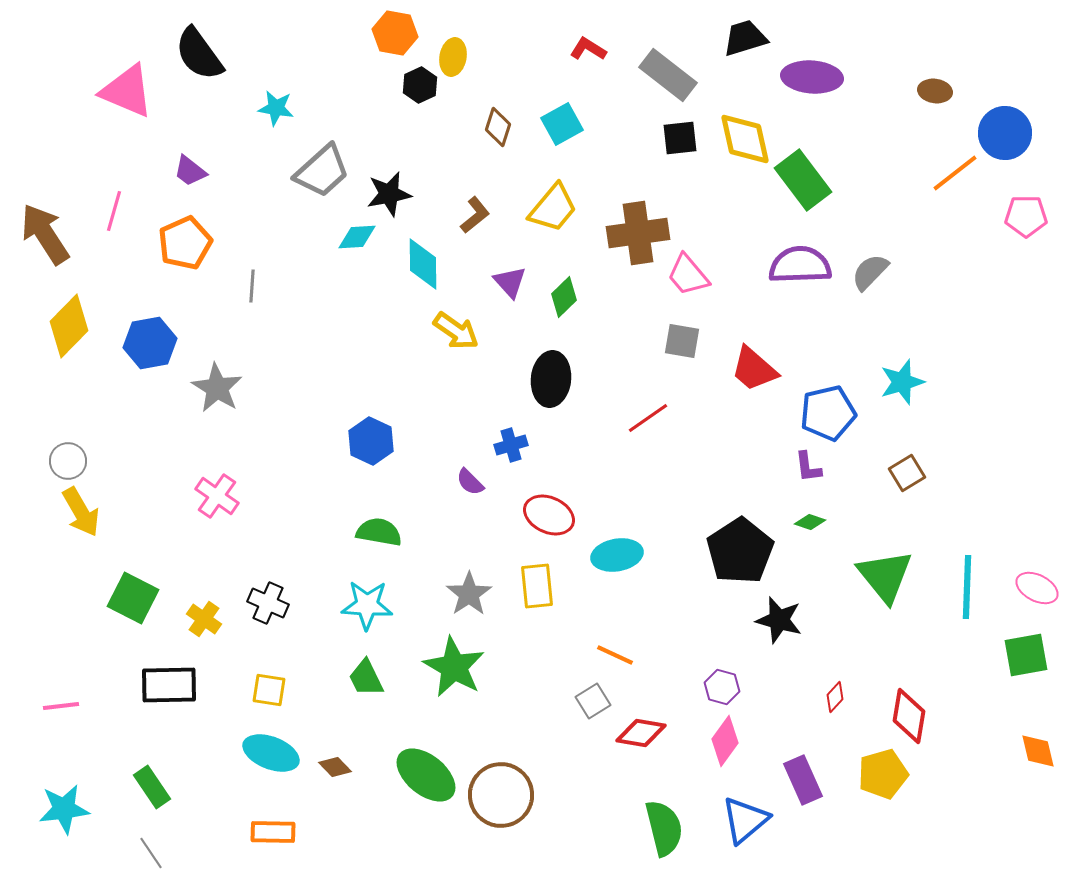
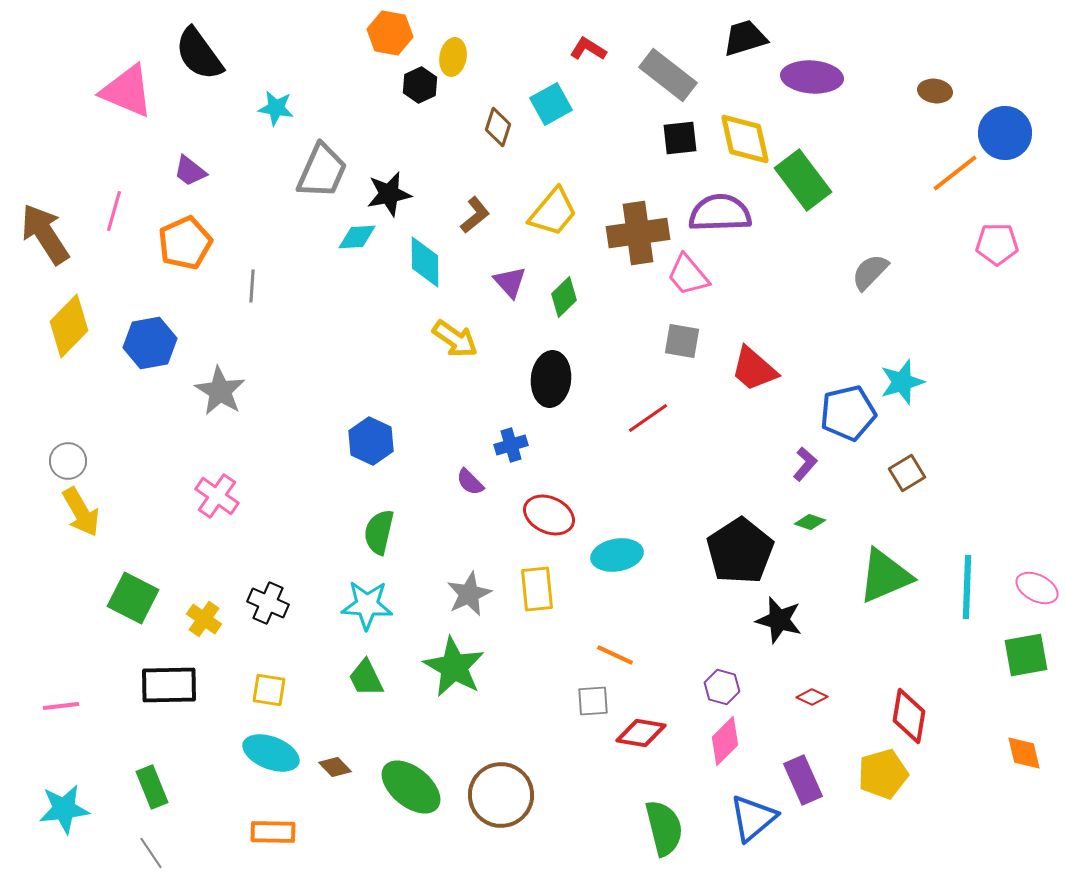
orange hexagon at (395, 33): moved 5 px left
cyan square at (562, 124): moved 11 px left, 20 px up
gray trapezoid at (322, 171): rotated 24 degrees counterclockwise
yellow trapezoid at (553, 208): moved 4 px down
pink pentagon at (1026, 216): moved 29 px left, 28 px down
cyan diamond at (423, 264): moved 2 px right, 2 px up
purple semicircle at (800, 265): moved 80 px left, 52 px up
yellow arrow at (456, 331): moved 1 px left, 8 px down
gray star at (217, 388): moved 3 px right, 3 px down
blue pentagon at (828, 413): moved 20 px right
purple L-shape at (808, 467): moved 3 px left, 3 px up; rotated 132 degrees counterclockwise
green semicircle at (379, 532): rotated 87 degrees counterclockwise
green triangle at (885, 576): rotated 46 degrees clockwise
yellow rectangle at (537, 586): moved 3 px down
gray star at (469, 594): rotated 9 degrees clockwise
red diamond at (835, 697): moved 23 px left; rotated 72 degrees clockwise
gray square at (593, 701): rotated 28 degrees clockwise
pink diamond at (725, 741): rotated 9 degrees clockwise
orange diamond at (1038, 751): moved 14 px left, 2 px down
green ellipse at (426, 775): moved 15 px left, 12 px down
green rectangle at (152, 787): rotated 12 degrees clockwise
blue triangle at (745, 820): moved 8 px right, 2 px up
